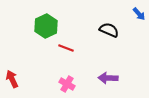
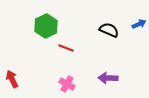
blue arrow: moved 10 px down; rotated 72 degrees counterclockwise
